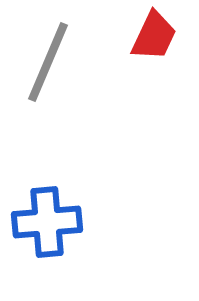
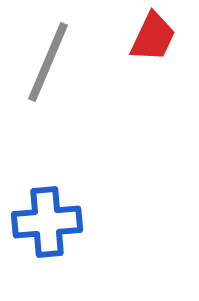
red trapezoid: moved 1 px left, 1 px down
